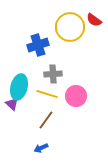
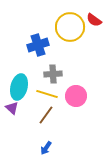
purple triangle: moved 4 px down
brown line: moved 5 px up
blue arrow: moved 5 px right; rotated 32 degrees counterclockwise
